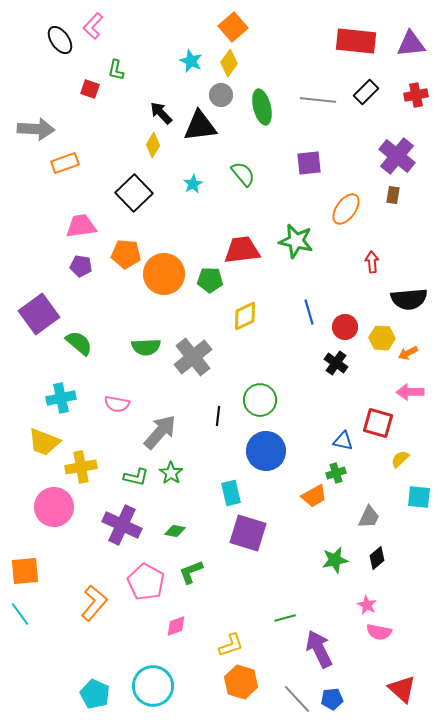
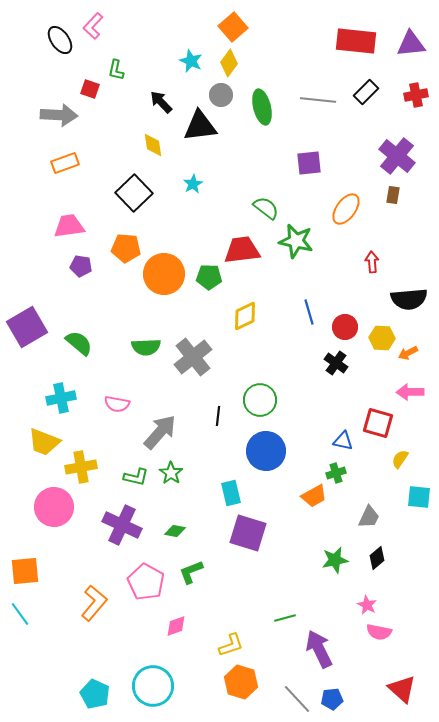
black arrow at (161, 113): moved 11 px up
gray arrow at (36, 129): moved 23 px right, 14 px up
yellow diamond at (153, 145): rotated 40 degrees counterclockwise
green semicircle at (243, 174): moved 23 px right, 34 px down; rotated 12 degrees counterclockwise
pink trapezoid at (81, 226): moved 12 px left
orange pentagon at (126, 254): moved 6 px up
green pentagon at (210, 280): moved 1 px left, 3 px up
purple square at (39, 314): moved 12 px left, 13 px down; rotated 6 degrees clockwise
yellow semicircle at (400, 459): rotated 12 degrees counterclockwise
